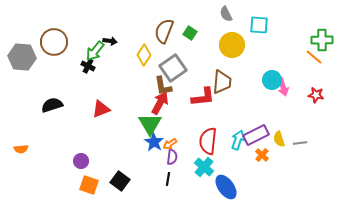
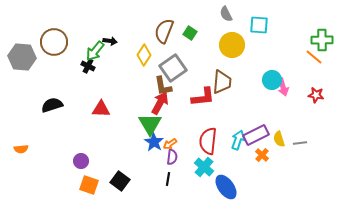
red triangle: rotated 24 degrees clockwise
